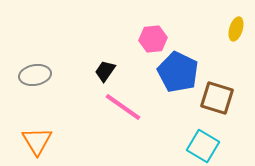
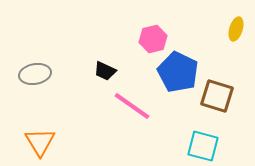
pink hexagon: rotated 8 degrees counterclockwise
black trapezoid: rotated 100 degrees counterclockwise
gray ellipse: moved 1 px up
brown square: moved 2 px up
pink line: moved 9 px right, 1 px up
orange triangle: moved 3 px right, 1 px down
cyan square: rotated 16 degrees counterclockwise
